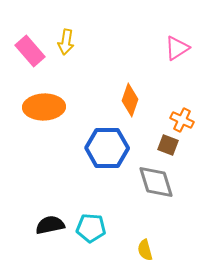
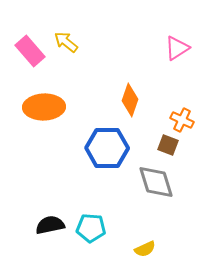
yellow arrow: rotated 120 degrees clockwise
yellow semicircle: moved 1 px up; rotated 100 degrees counterclockwise
